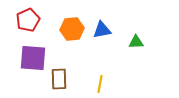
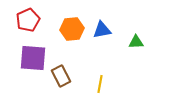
brown rectangle: moved 2 px right, 3 px up; rotated 25 degrees counterclockwise
